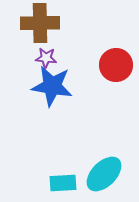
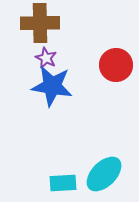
purple star: rotated 20 degrees clockwise
